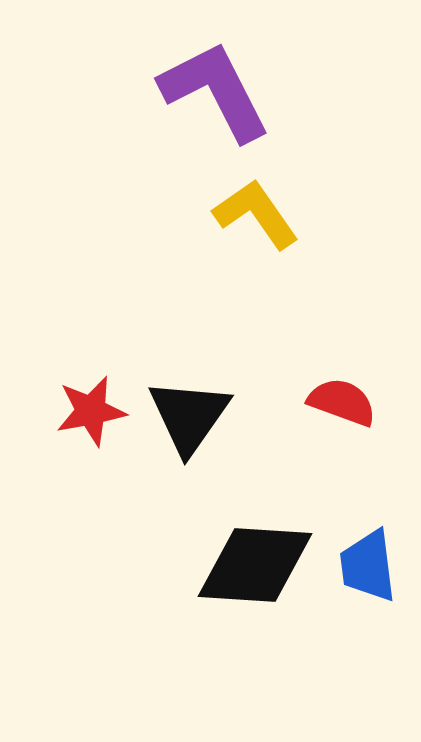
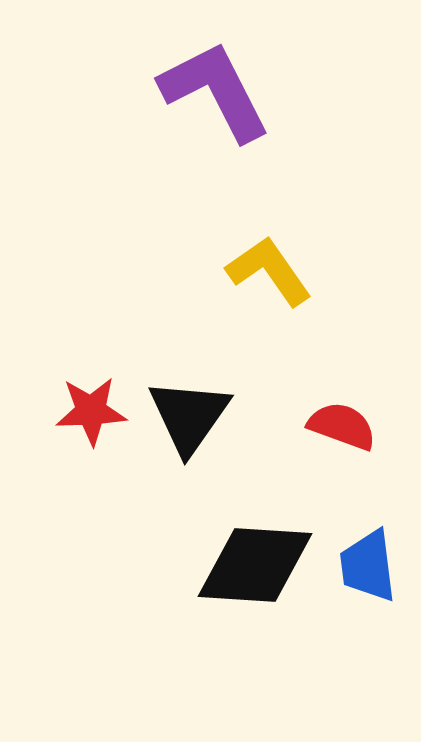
yellow L-shape: moved 13 px right, 57 px down
red semicircle: moved 24 px down
red star: rotated 8 degrees clockwise
